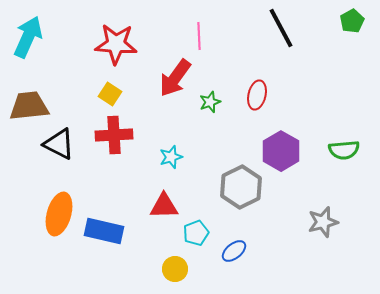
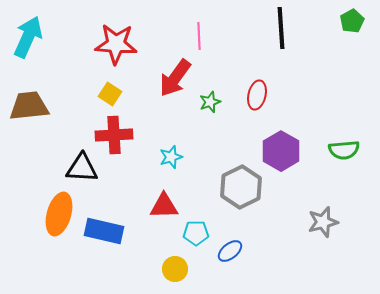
black line: rotated 24 degrees clockwise
black triangle: moved 23 px right, 24 px down; rotated 24 degrees counterclockwise
cyan pentagon: rotated 20 degrees clockwise
blue ellipse: moved 4 px left
